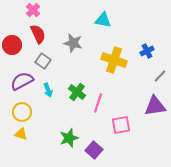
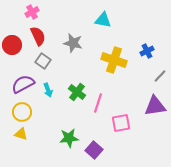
pink cross: moved 1 px left, 2 px down; rotated 16 degrees clockwise
red semicircle: moved 2 px down
purple semicircle: moved 1 px right, 3 px down
pink square: moved 2 px up
green star: rotated 12 degrees clockwise
